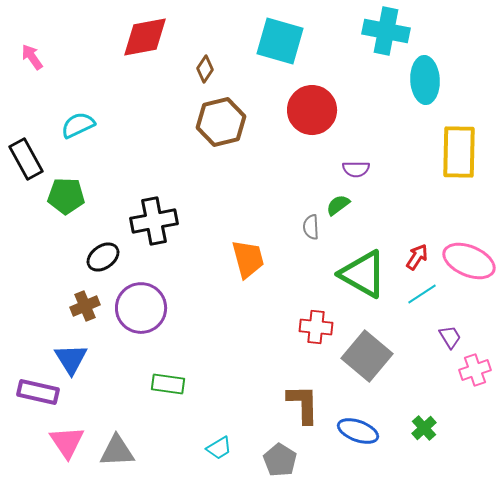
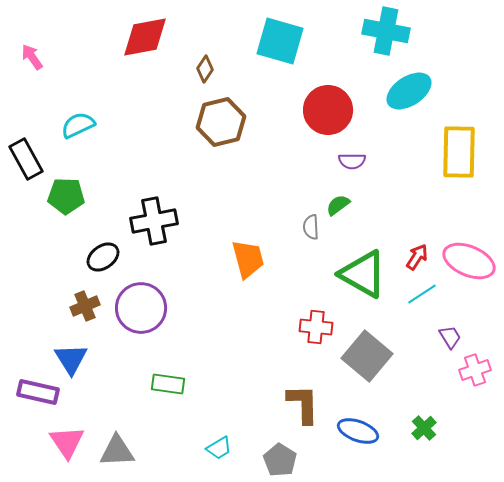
cyan ellipse: moved 16 px left, 11 px down; rotated 60 degrees clockwise
red circle: moved 16 px right
purple semicircle: moved 4 px left, 8 px up
